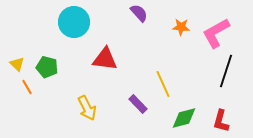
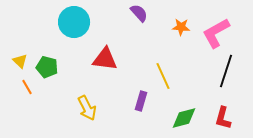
yellow triangle: moved 3 px right, 3 px up
yellow line: moved 8 px up
purple rectangle: moved 3 px right, 3 px up; rotated 60 degrees clockwise
red L-shape: moved 2 px right, 3 px up
